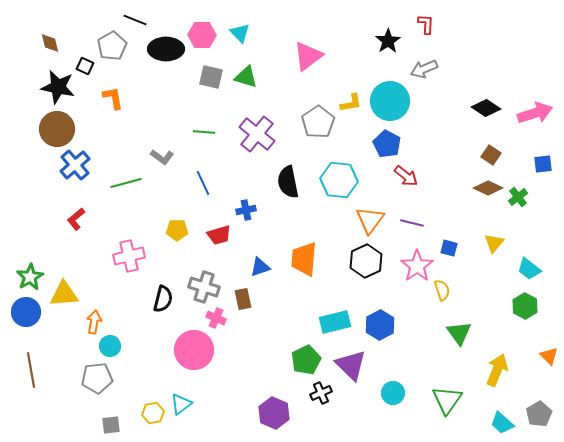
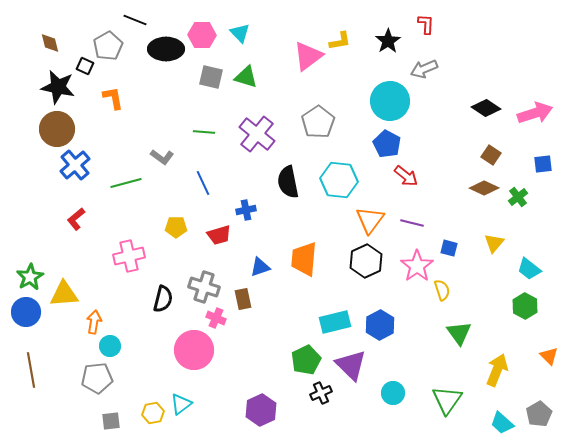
gray pentagon at (112, 46): moved 4 px left
yellow L-shape at (351, 103): moved 11 px left, 62 px up
brown diamond at (488, 188): moved 4 px left
yellow pentagon at (177, 230): moved 1 px left, 3 px up
purple hexagon at (274, 413): moved 13 px left, 3 px up; rotated 12 degrees clockwise
gray square at (111, 425): moved 4 px up
